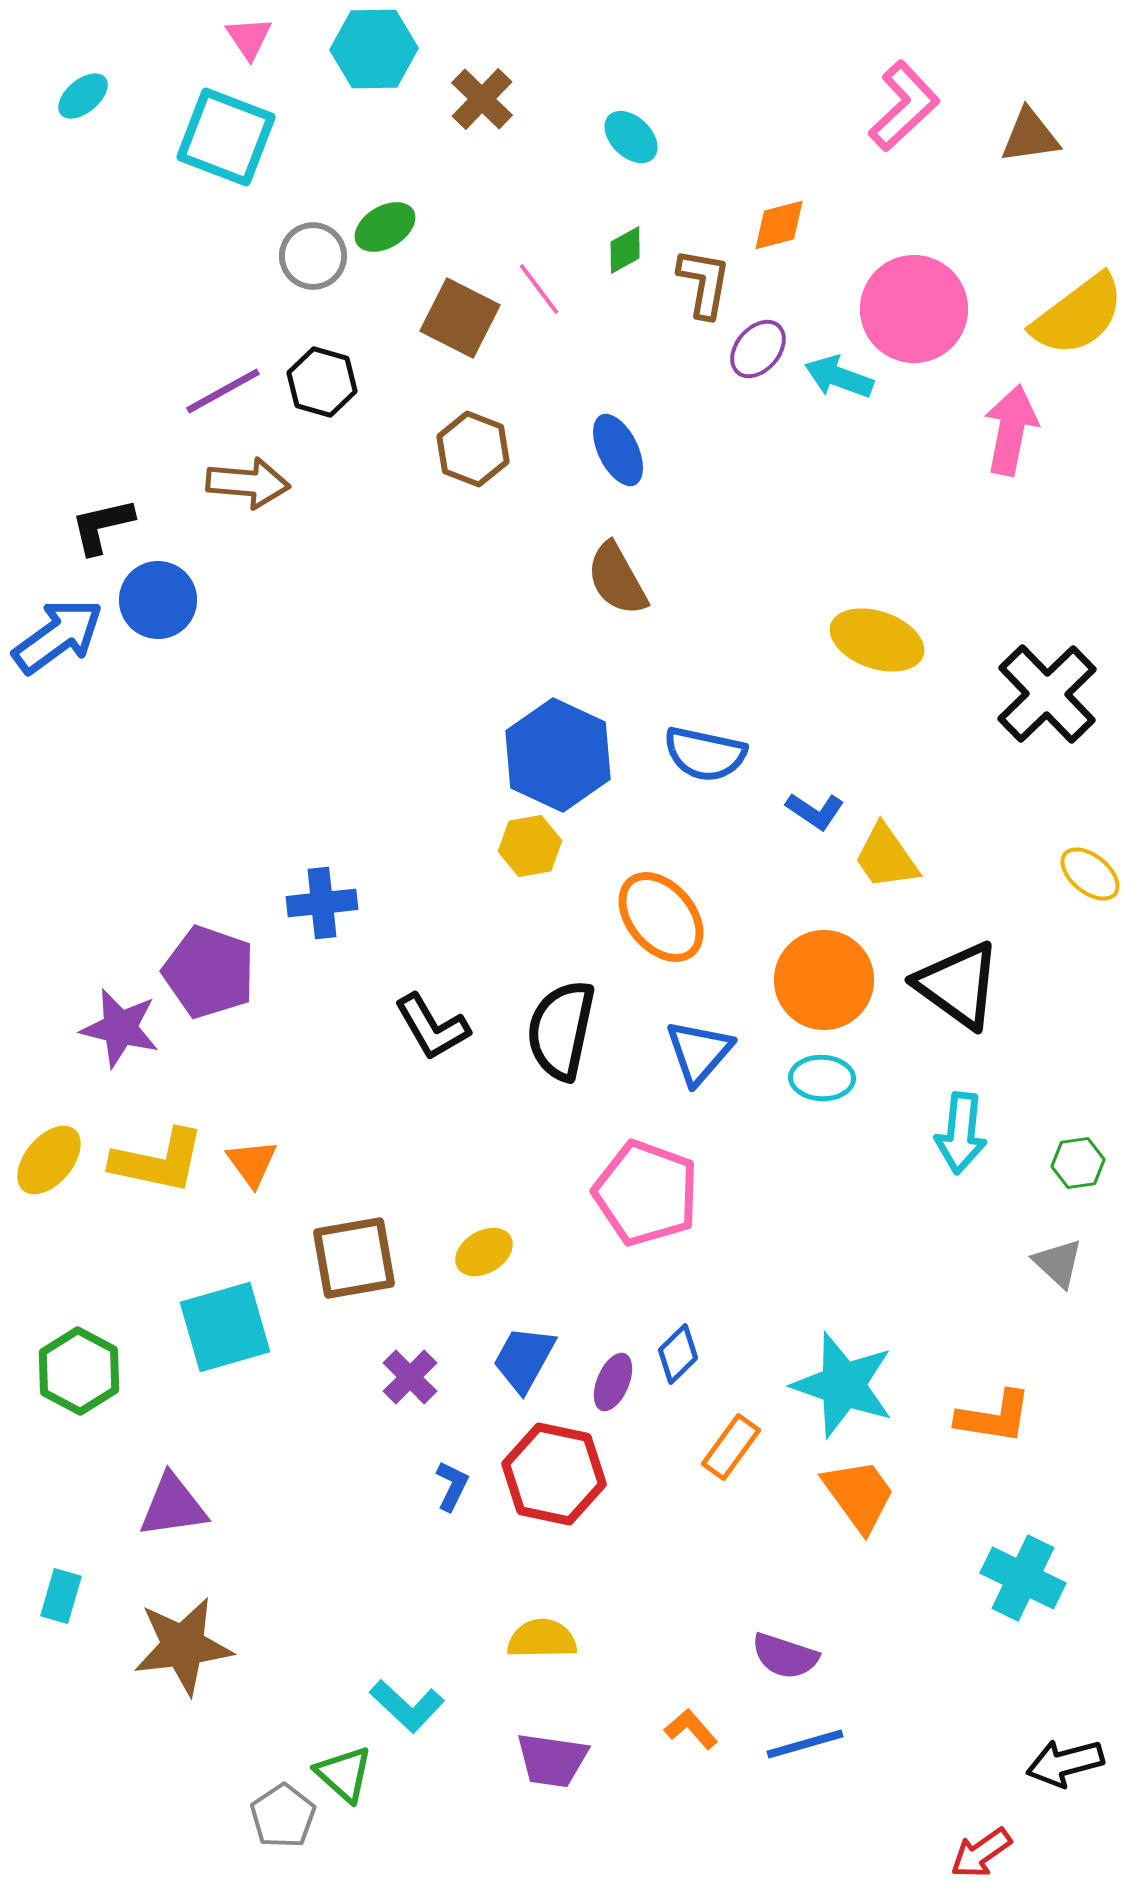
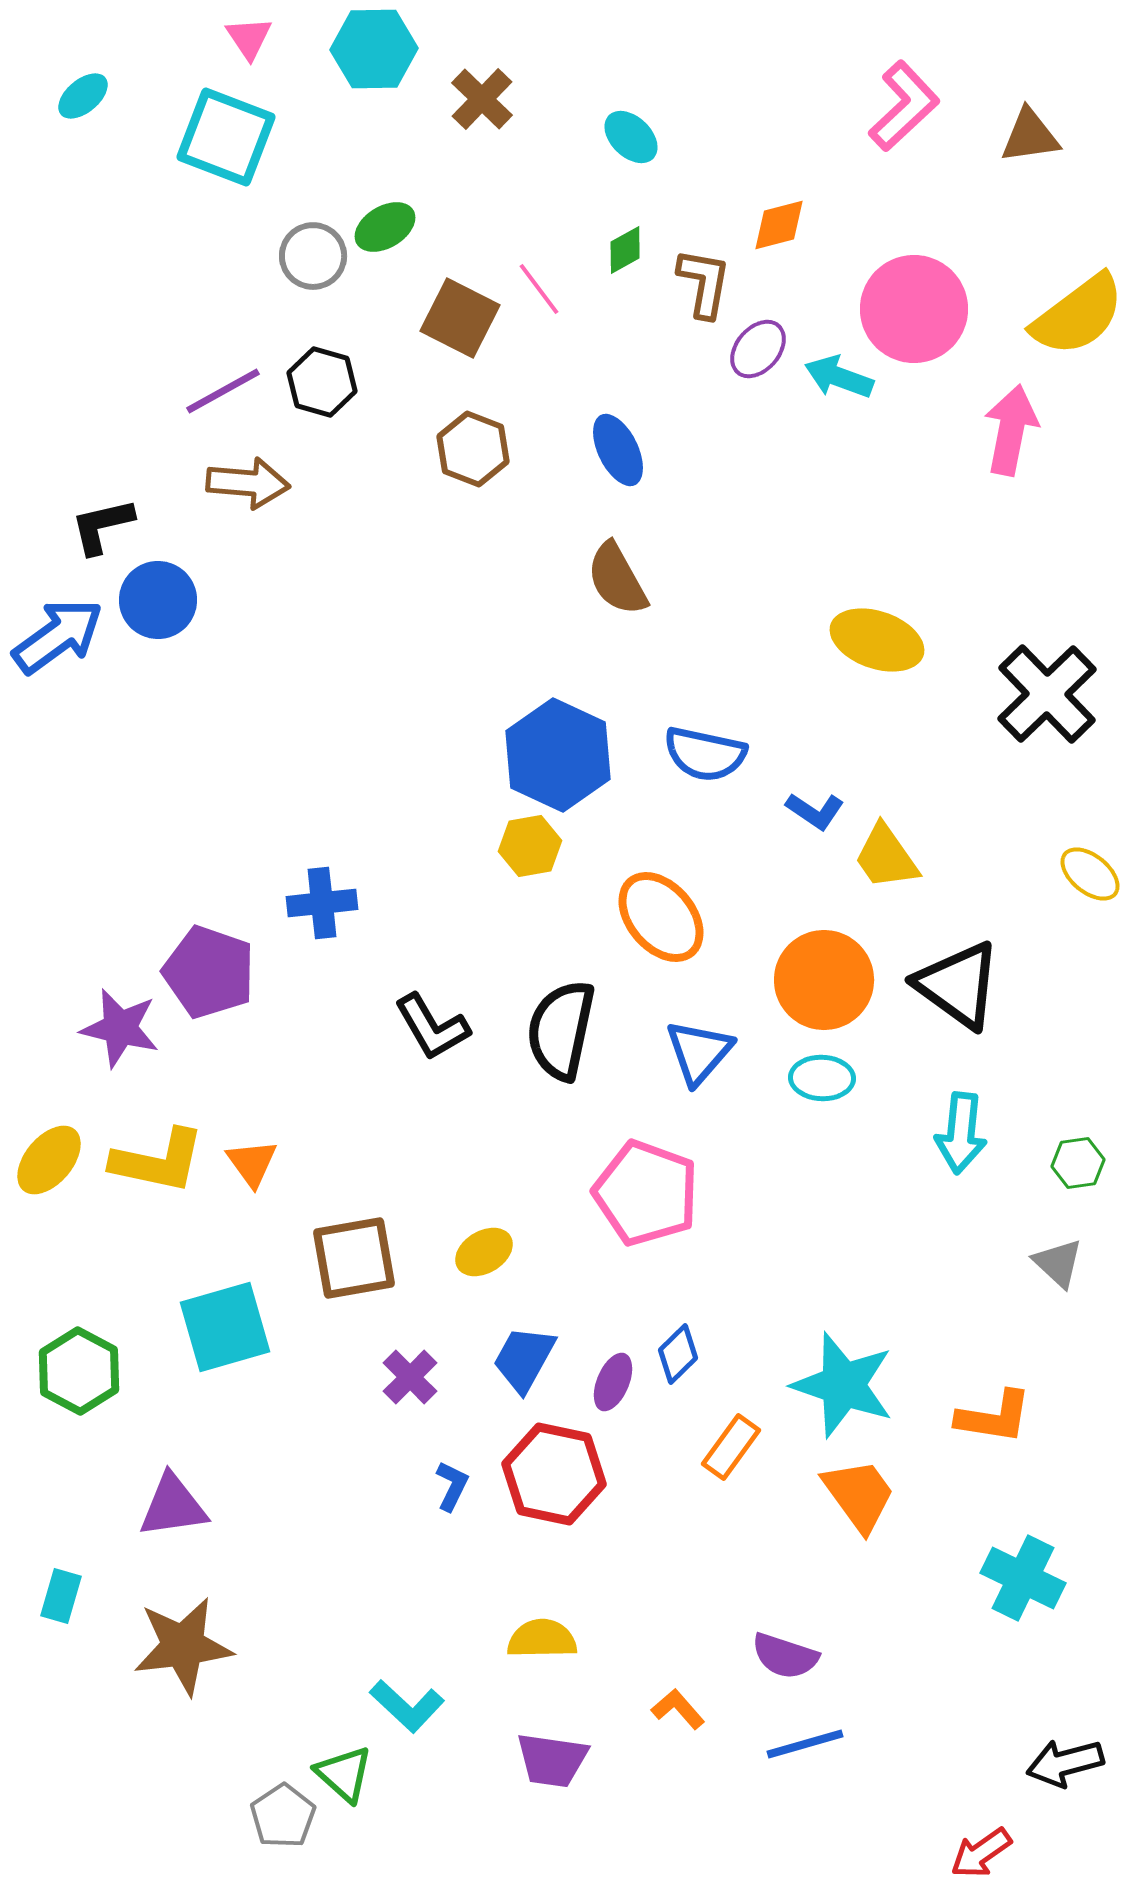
orange L-shape at (691, 1729): moved 13 px left, 20 px up
